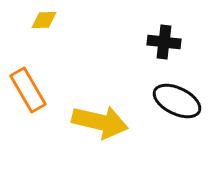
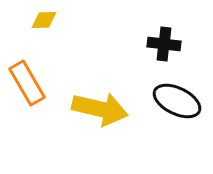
black cross: moved 2 px down
orange rectangle: moved 1 px left, 7 px up
yellow arrow: moved 13 px up
